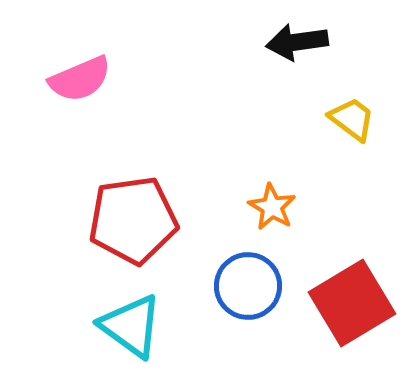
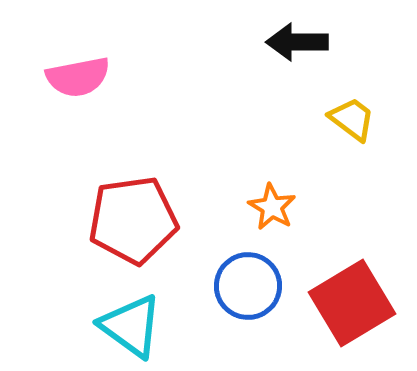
black arrow: rotated 8 degrees clockwise
pink semicircle: moved 2 px left, 2 px up; rotated 12 degrees clockwise
